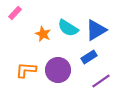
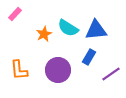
pink rectangle: moved 1 px down
blue triangle: rotated 25 degrees clockwise
orange star: moved 1 px right; rotated 21 degrees clockwise
blue rectangle: rotated 28 degrees counterclockwise
orange L-shape: moved 7 px left; rotated 100 degrees counterclockwise
purple line: moved 10 px right, 7 px up
